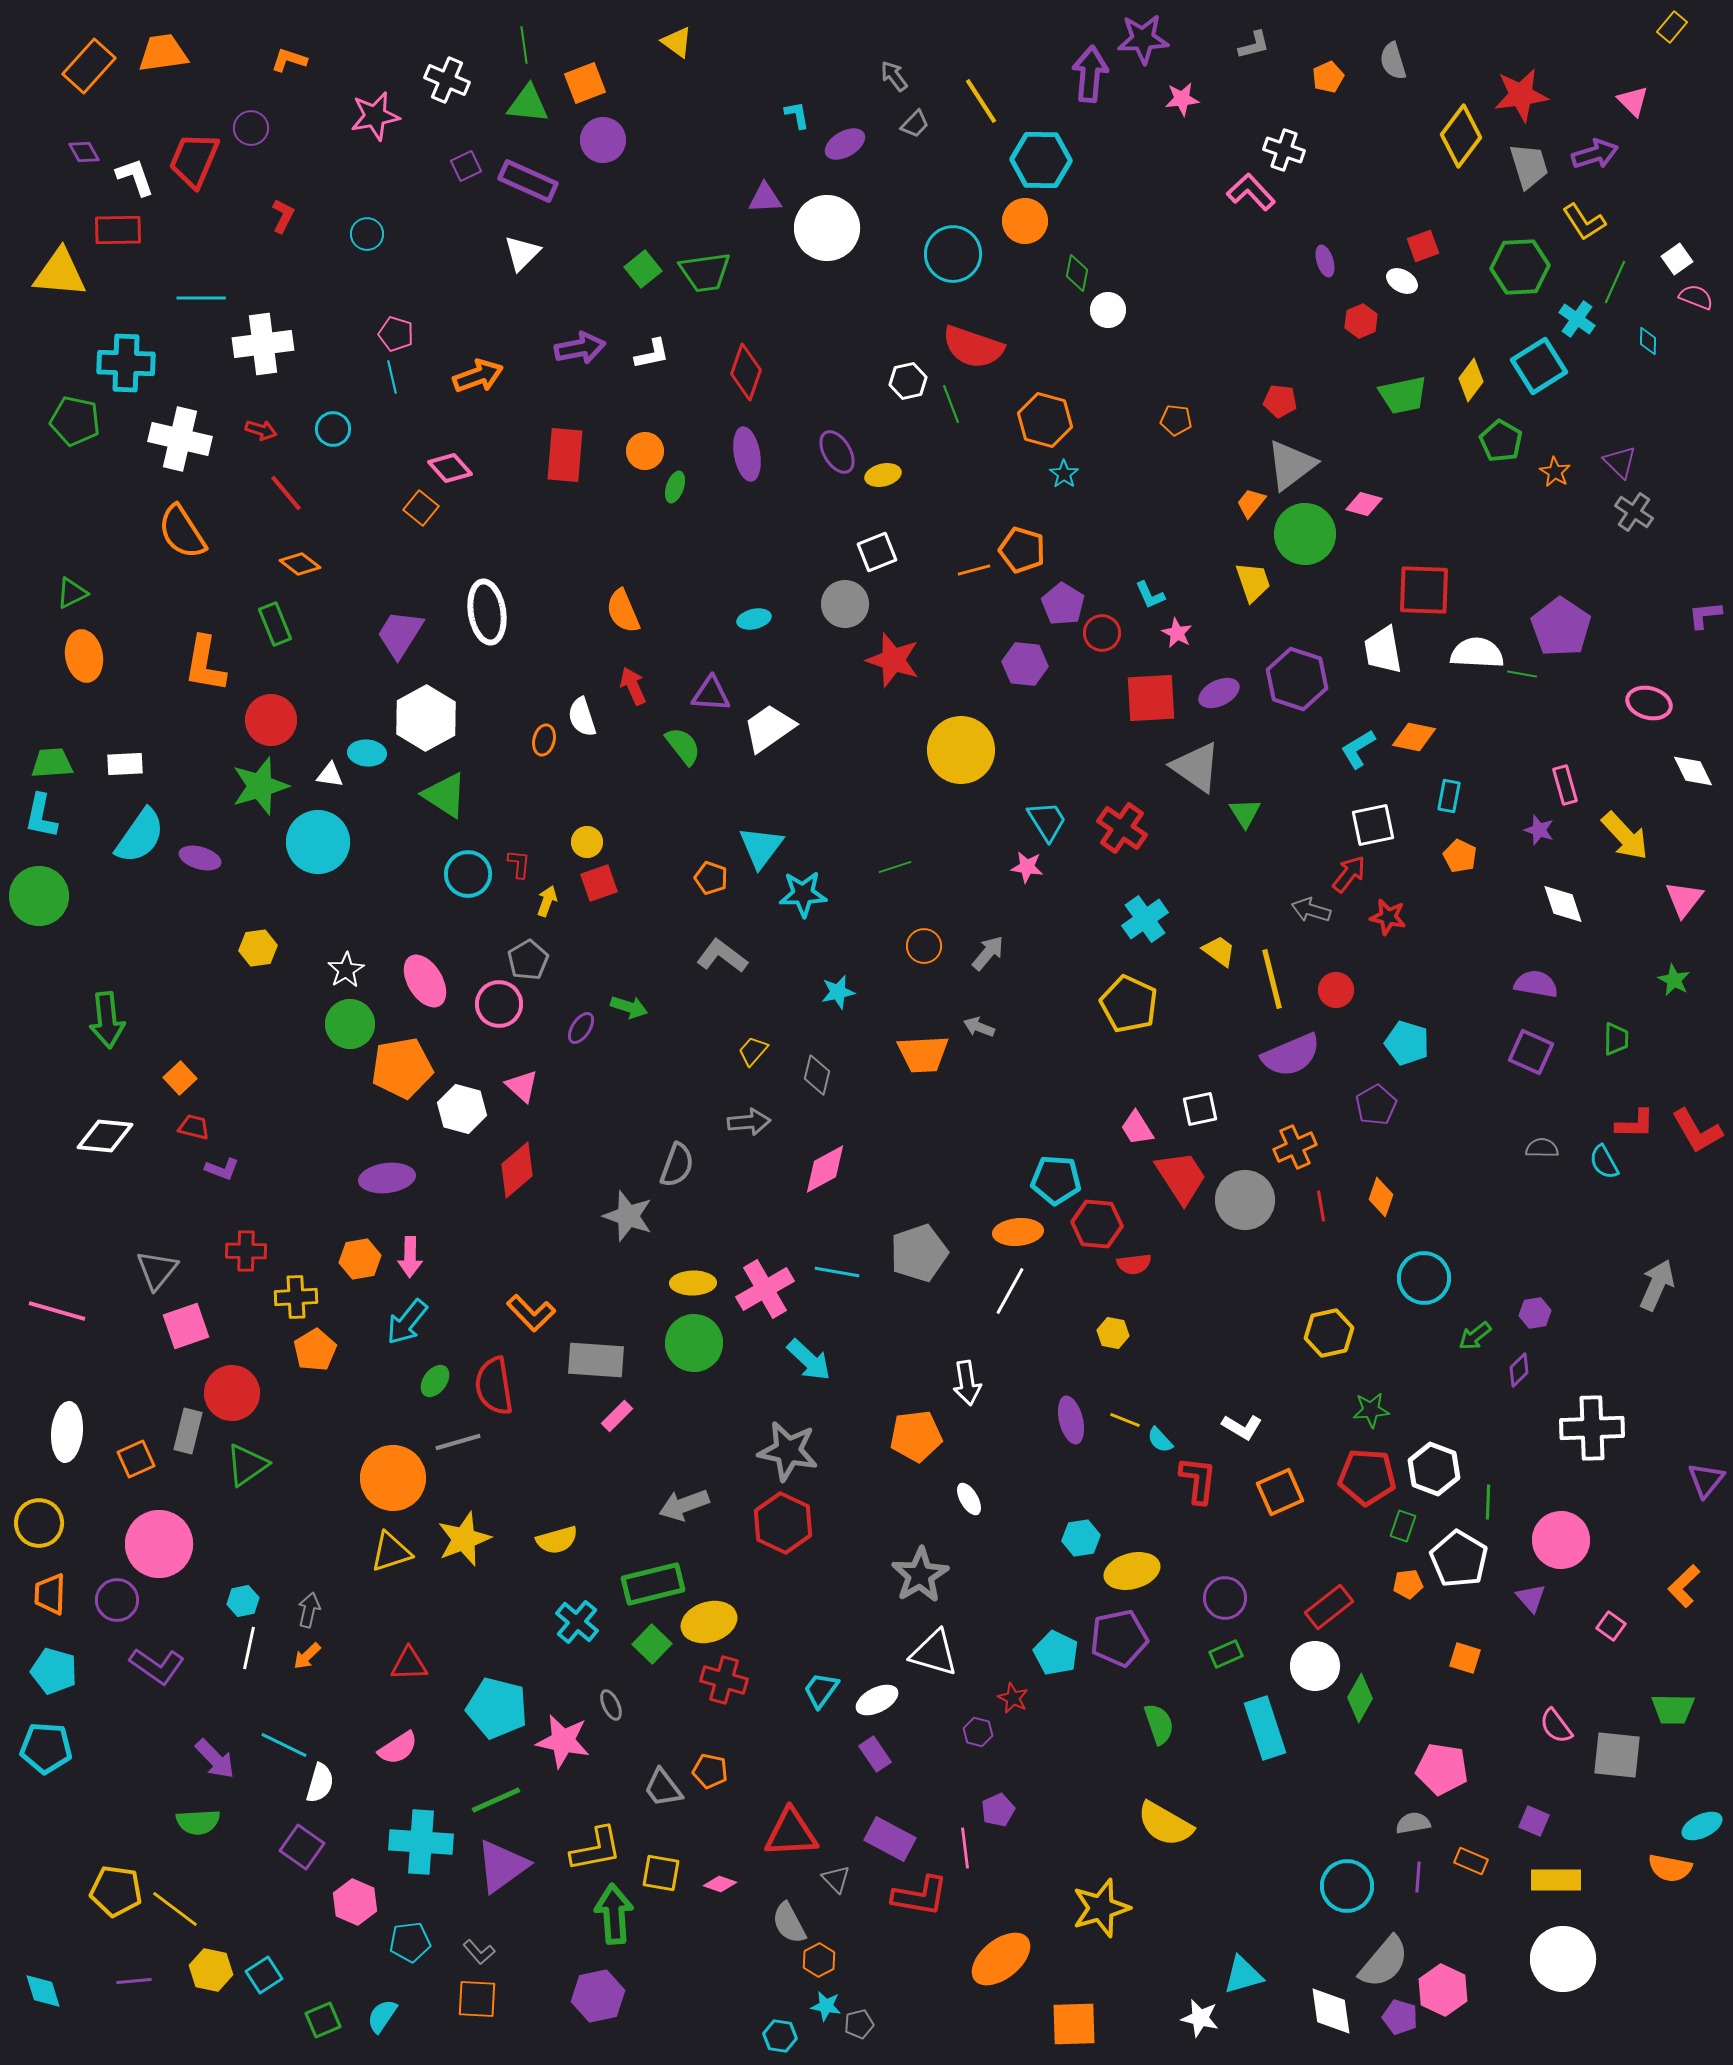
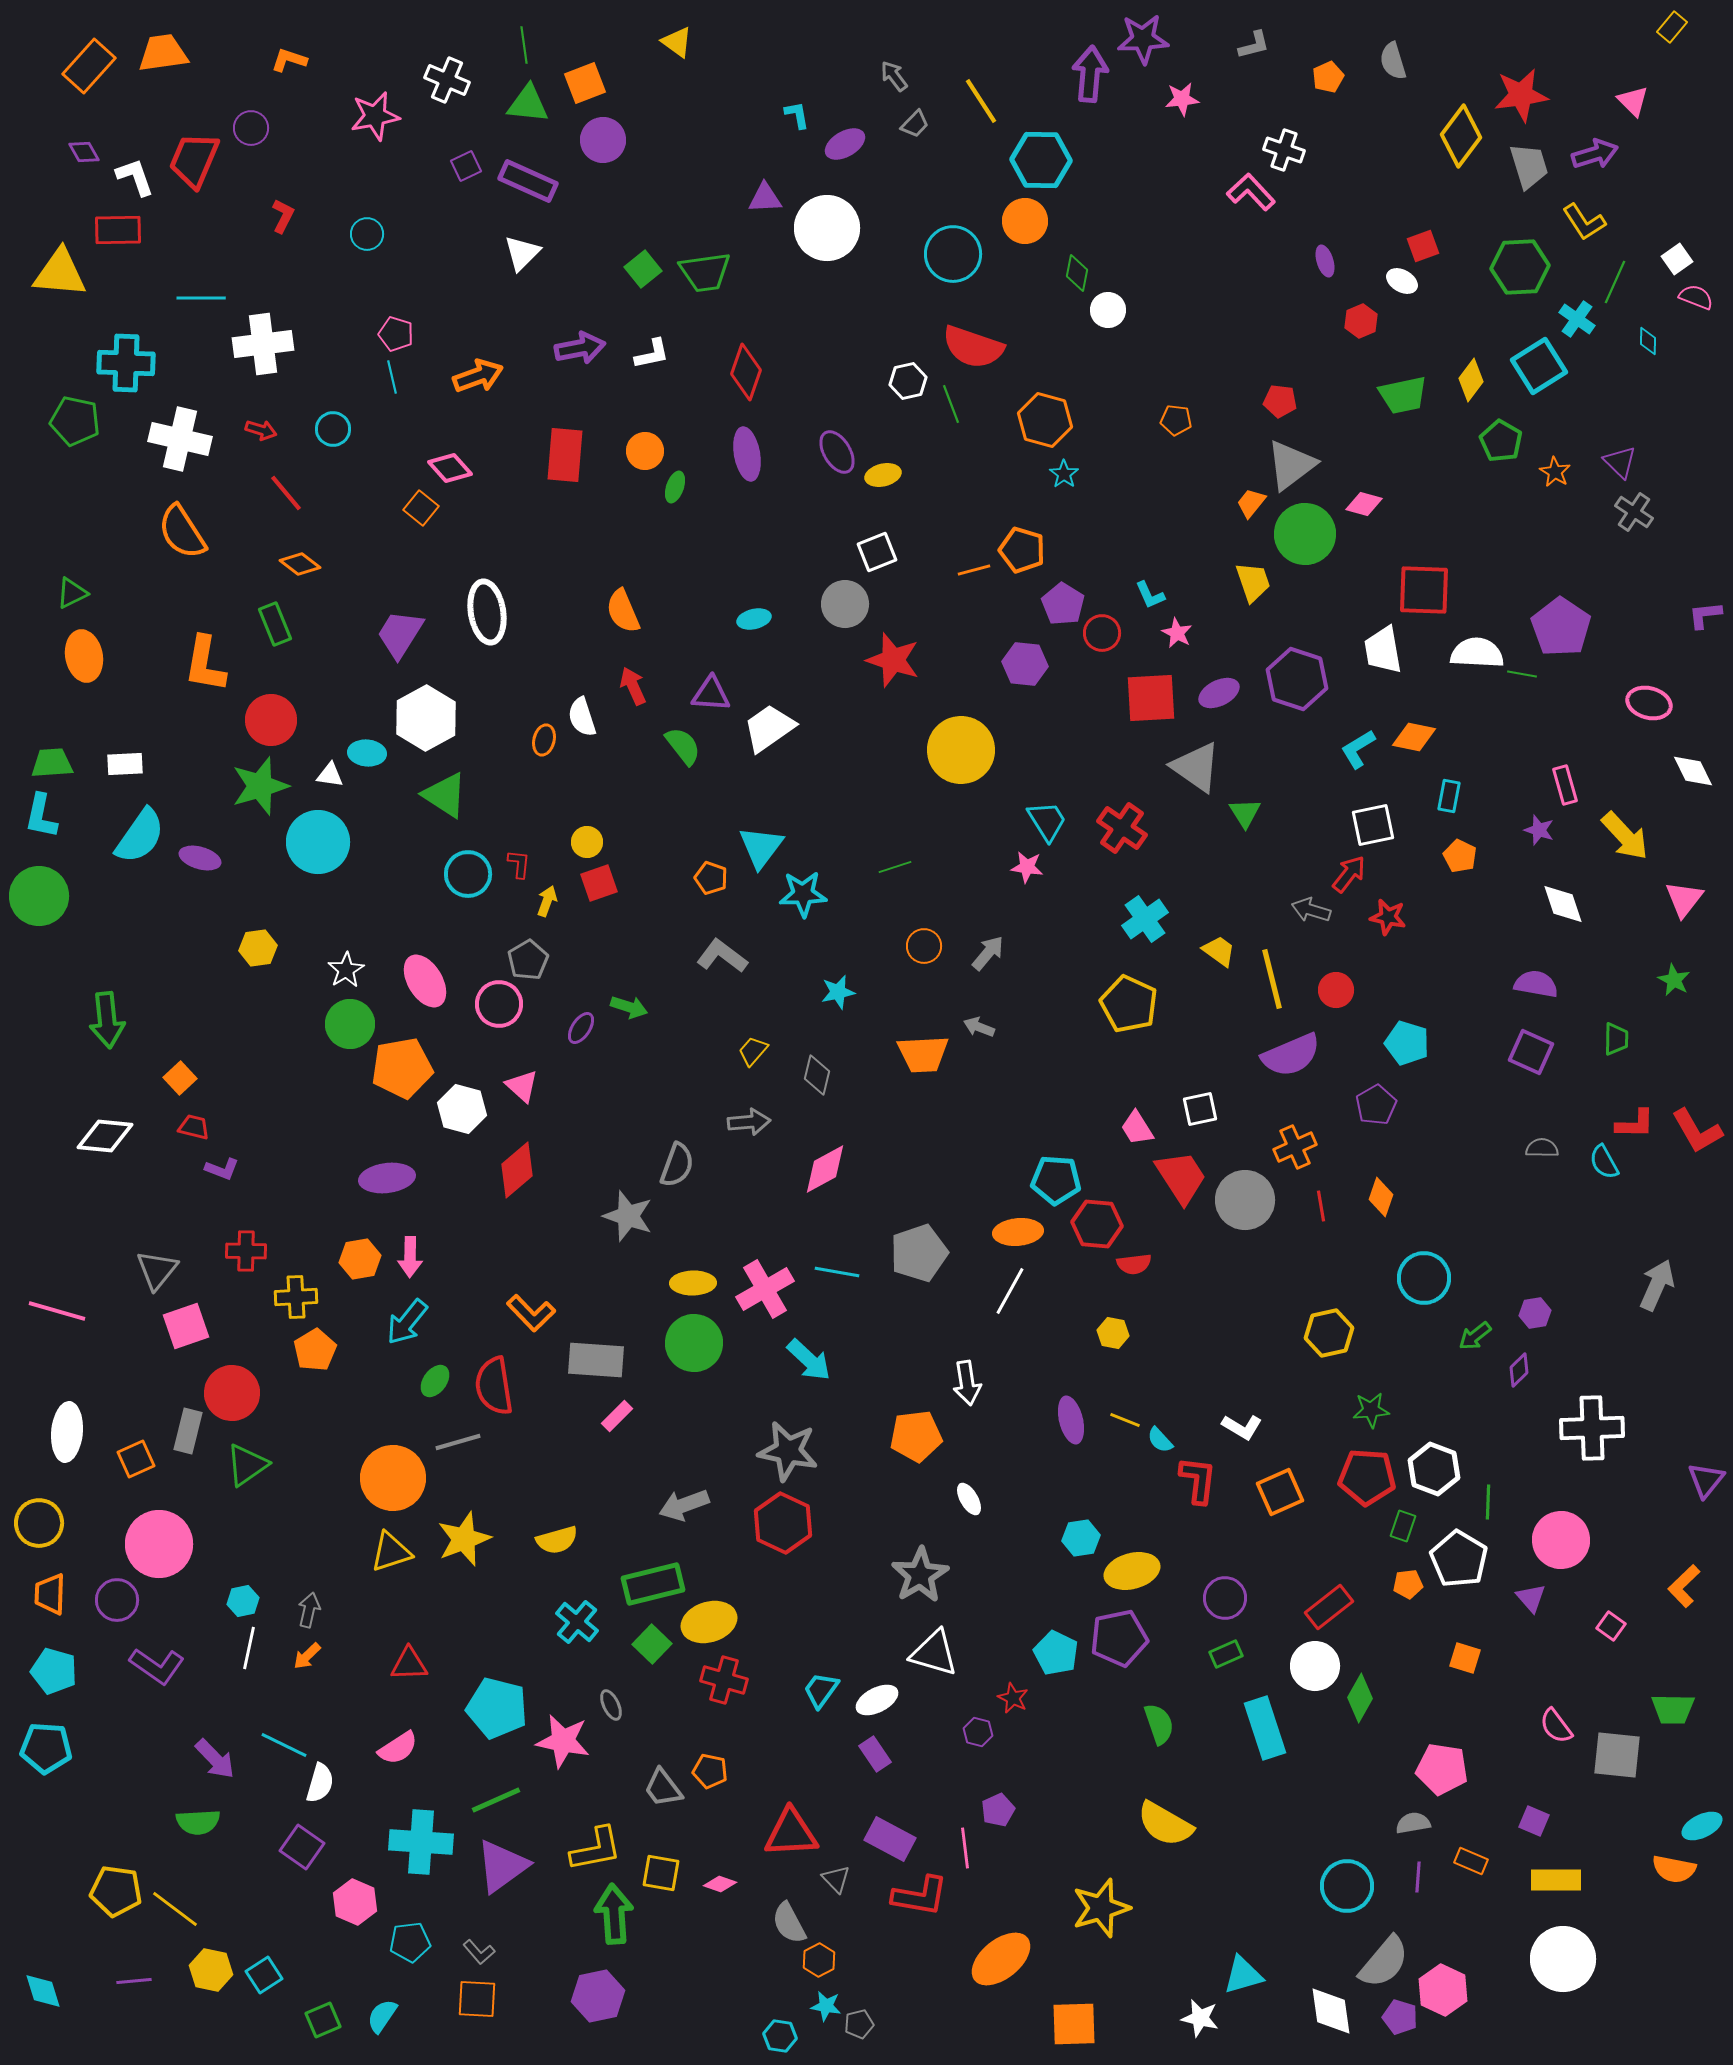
orange semicircle at (1670, 1868): moved 4 px right, 1 px down
